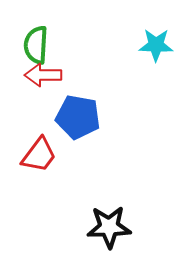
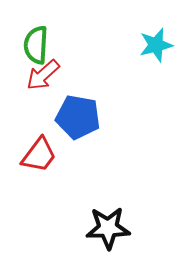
cyan star: rotated 16 degrees counterclockwise
red arrow: rotated 42 degrees counterclockwise
black star: moved 1 px left, 1 px down
